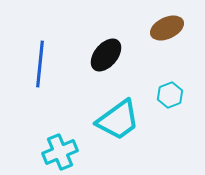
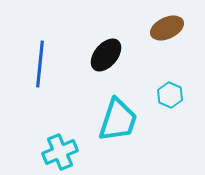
cyan hexagon: rotated 15 degrees counterclockwise
cyan trapezoid: rotated 36 degrees counterclockwise
